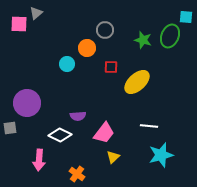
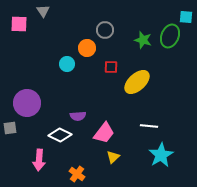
gray triangle: moved 7 px right, 2 px up; rotated 24 degrees counterclockwise
cyan star: rotated 15 degrees counterclockwise
